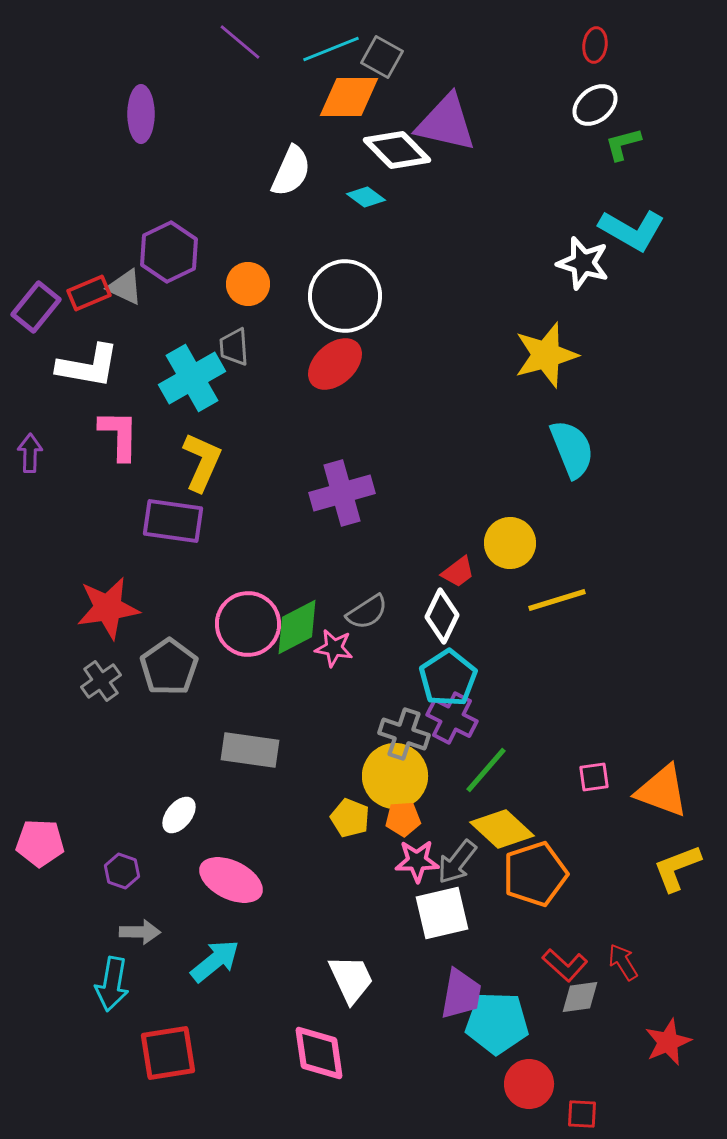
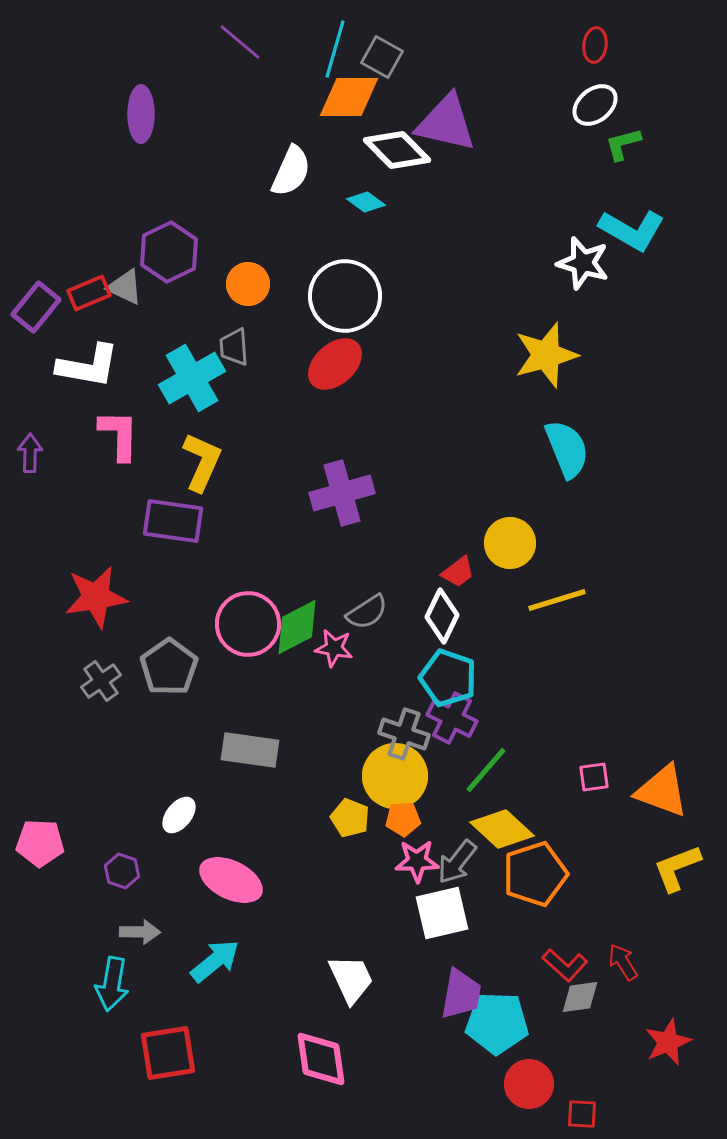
cyan line at (331, 49): moved 4 px right; rotated 52 degrees counterclockwise
cyan diamond at (366, 197): moved 5 px down
cyan semicircle at (572, 449): moved 5 px left
red star at (108, 608): moved 12 px left, 11 px up
cyan pentagon at (448, 678): rotated 20 degrees counterclockwise
pink diamond at (319, 1053): moved 2 px right, 6 px down
